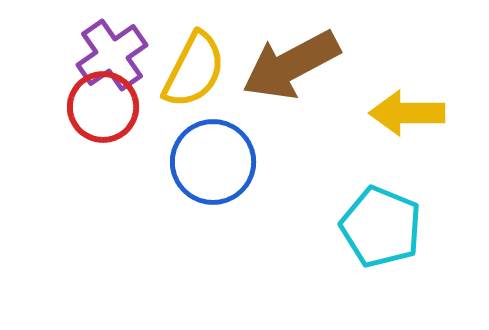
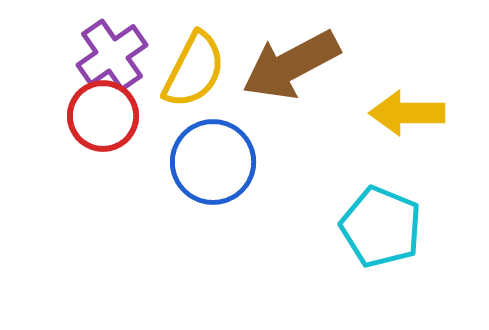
red circle: moved 9 px down
